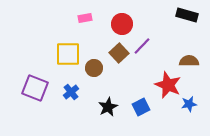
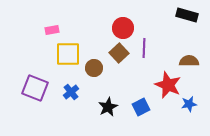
pink rectangle: moved 33 px left, 12 px down
red circle: moved 1 px right, 4 px down
purple line: moved 2 px right, 2 px down; rotated 42 degrees counterclockwise
